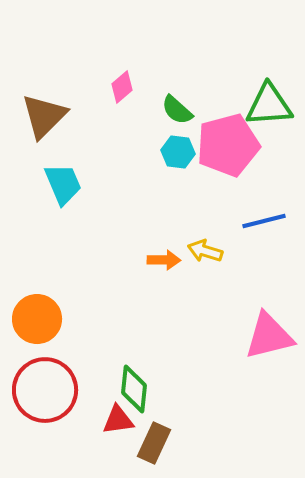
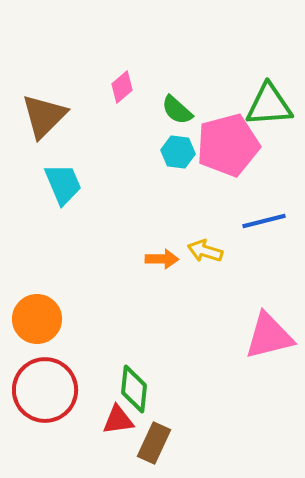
orange arrow: moved 2 px left, 1 px up
